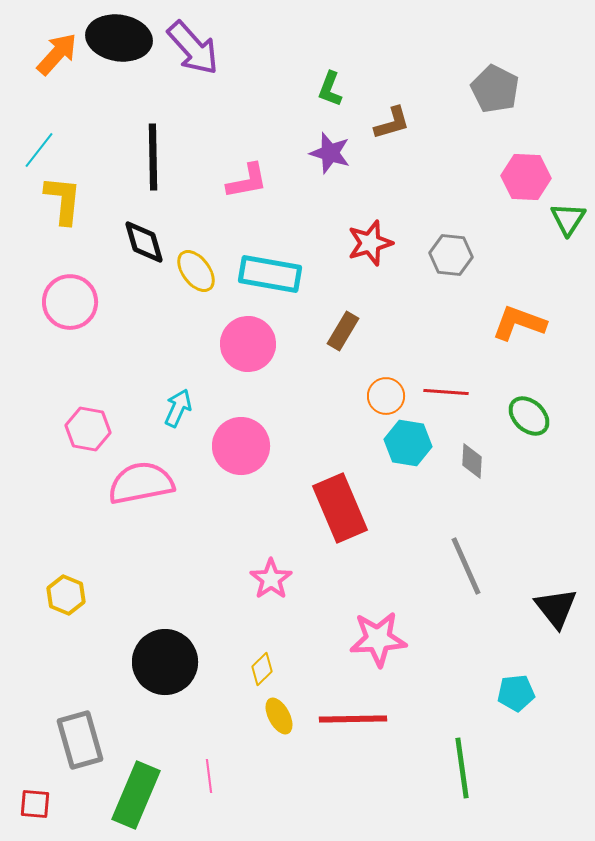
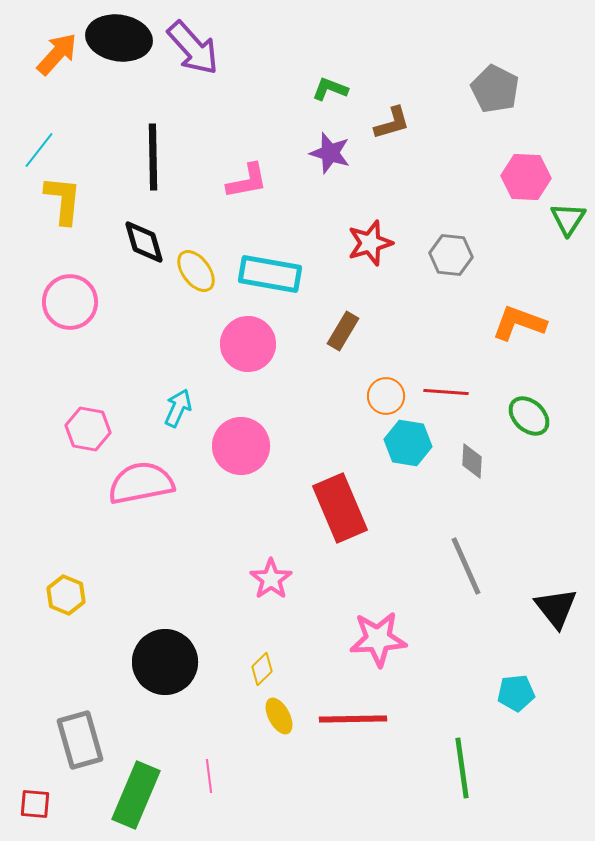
green L-shape at (330, 89): rotated 90 degrees clockwise
